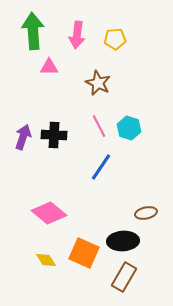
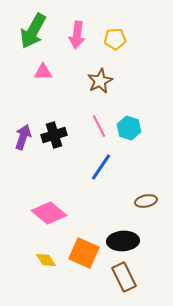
green arrow: rotated 147 degrees counterclockwise
pink triangle: moved 6 px left, 5 px down
brown star: moved 2 px right, 2 px up; rotated 20 degrees clockwise
black cross: rotated 20 degrees counterclockwise
brown ellipse: moved 12 px up
brown rectangle: rotated 56 degrees counterclockwise
